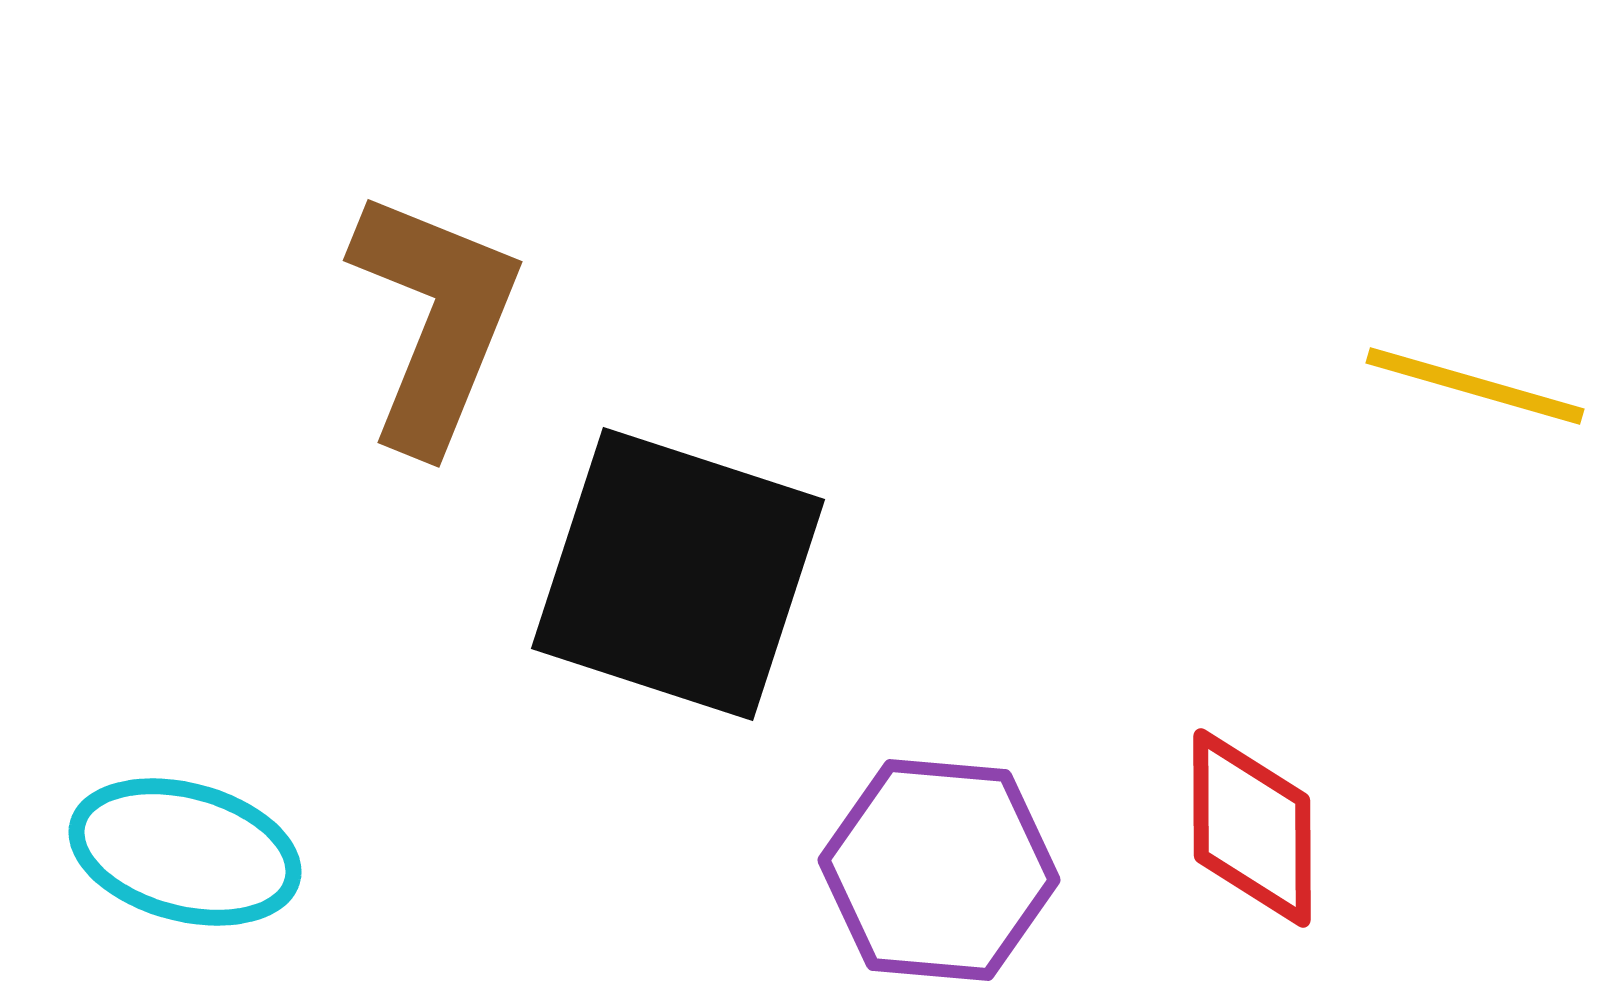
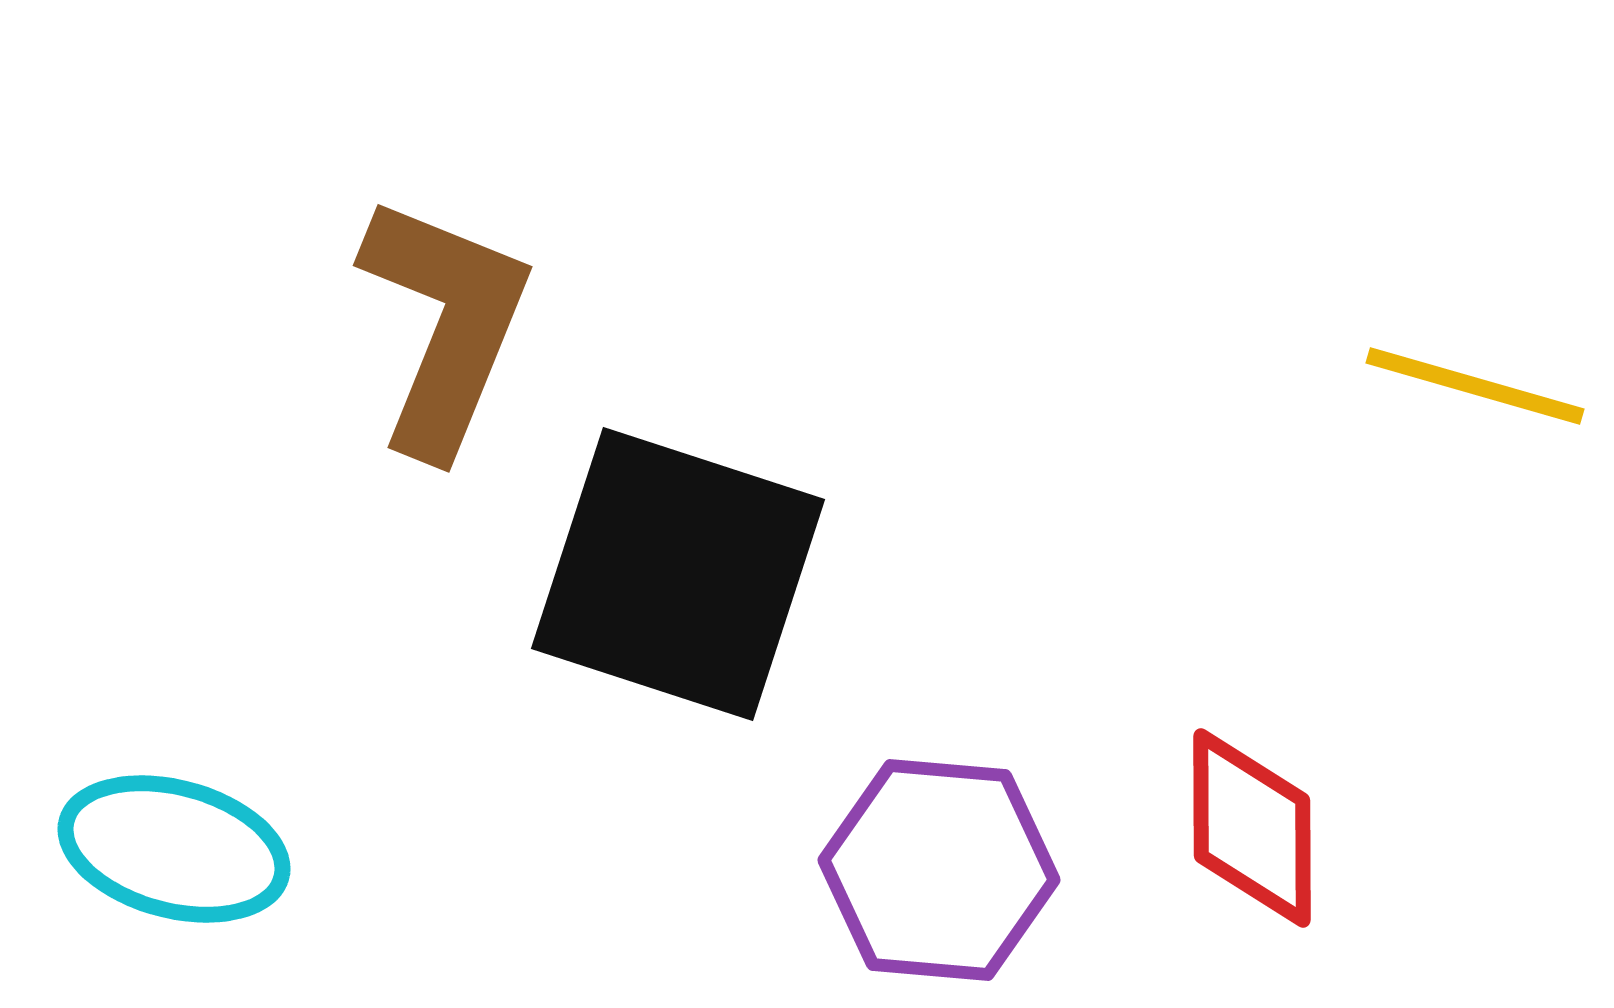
brown L-shape: moved 10 px right, 5 px down
cyan ellipse: moved 11 px left, 3 px up
